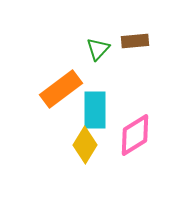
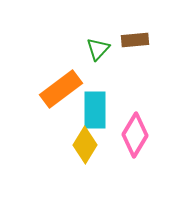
brown rectangle: moved 1 px up
pink diamond: rotated 27 degrees counterclockwise
